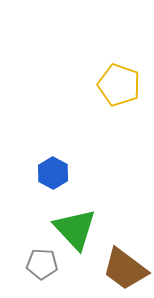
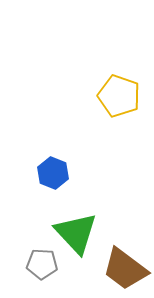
yellow pentagon: moved 11 px down
blue hexagon: rotated 8 degrees counterclockwise
green triangle: moved 1 px right, 4 px down
